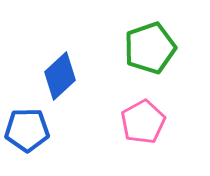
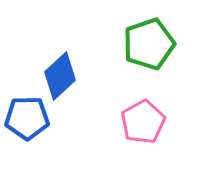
green pentagon: moved 1 px left, 4 px up
blue pentagon: moved 12 px up
